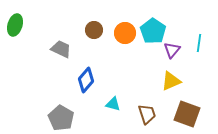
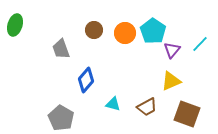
cyan line: moved 1 px right, 1 px down; rotated 36 degrees clockwise
gray trapezoid: rotated 135 degrees counterclockwise
brown trapezoid: moved 7 px up; rotated 80 degrees clockwise
